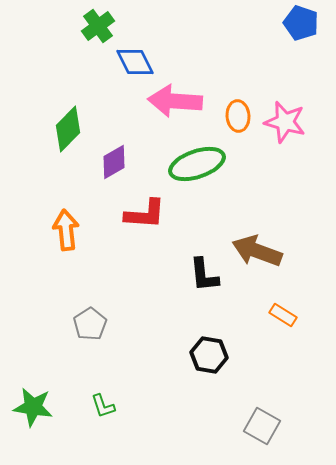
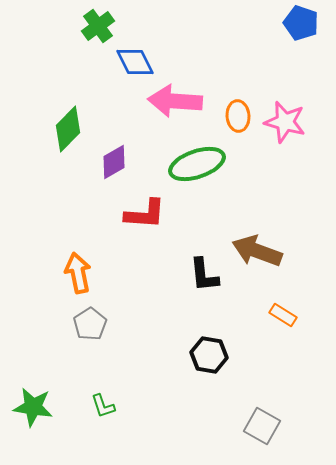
orange arrow: moved 12 px right, 43 px down; rotated 6 degrees counterclockwise
